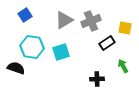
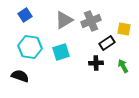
yellow square: moved 1 px left, 1 px down
cyan hexagon: moved 2 px left
black semicircle: moved 4 px right, 8 px down
black cross: moved 1 px left, 16 px up
